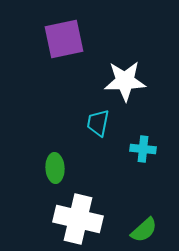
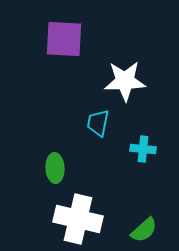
purple square: rotated 15 degrees clockwise
